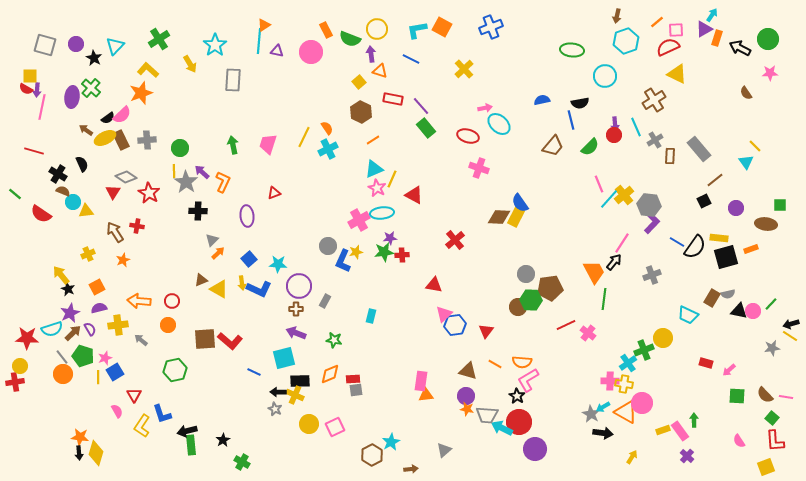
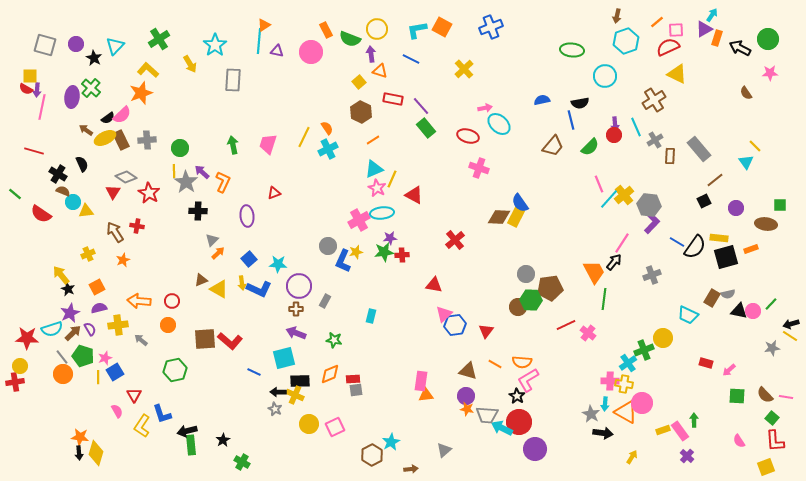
cyan arrow at (603, 407): moved 2 px right, 3 px up; rotated 56 degrees counterclockwise
